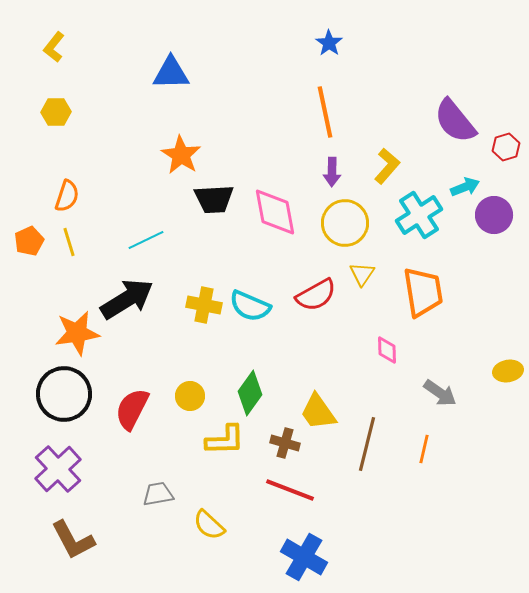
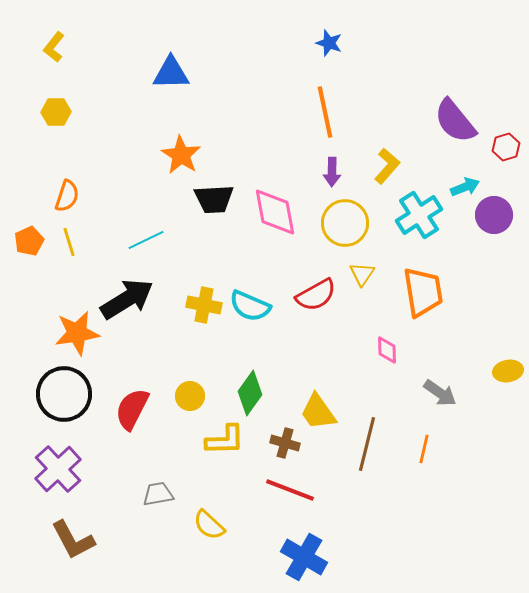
blue star at (329, 43): rotated 16 degrees counterclockwise
